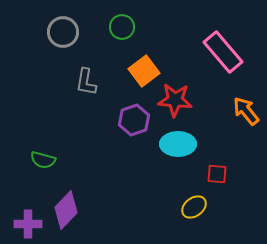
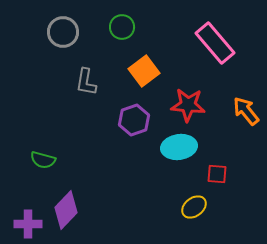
pink rectangle: moved 8 px left, 9 px up
red star: moved 13 px right, 5 px down
cyan ellipse: moved 1 px right, 3 px down; rotated 8 degrees counterclockwise
